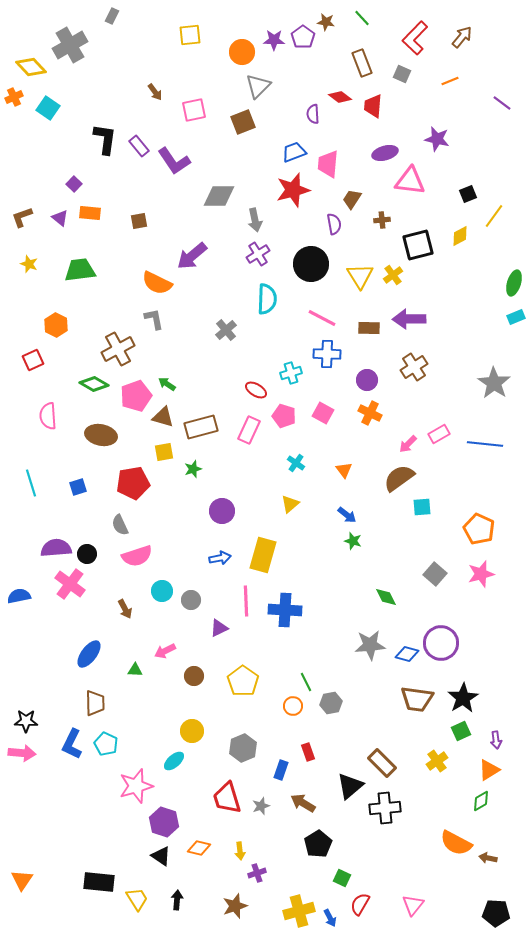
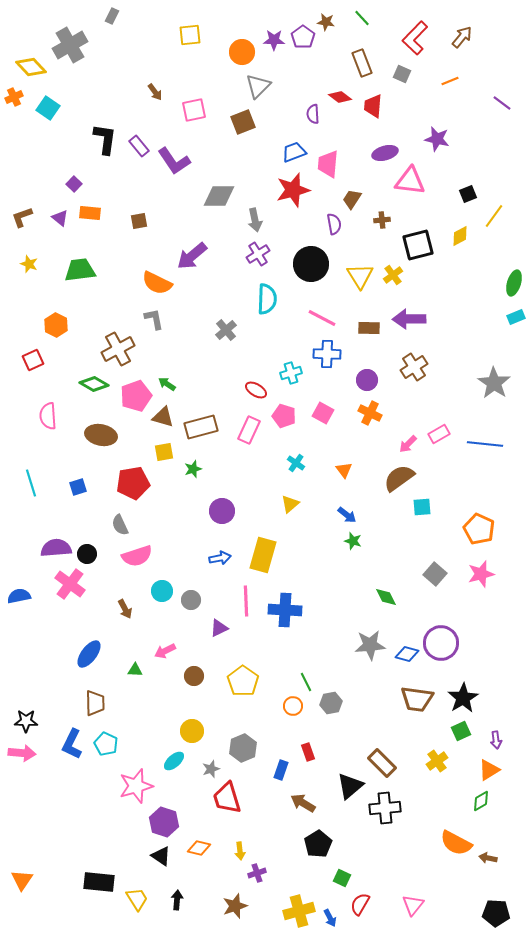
gray star at (261, 806): moved 50 px left, 37 px up
